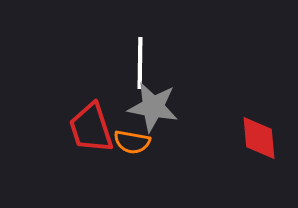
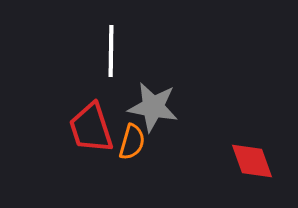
white line: moved 29 px left, 12 px up
red diamond: moved 7 px left, 23 px down; rotated 15 degrees counterclockwise
orange semicircle: rotated 84 degrees counterclockwise
